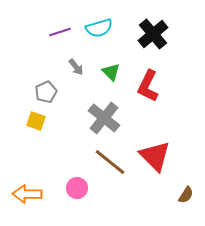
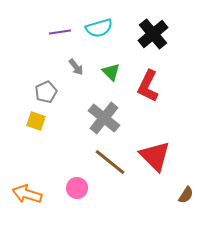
purple line: rotated 10 degrees clockwise
orange arrow: rotated 16 degrees clockwise
